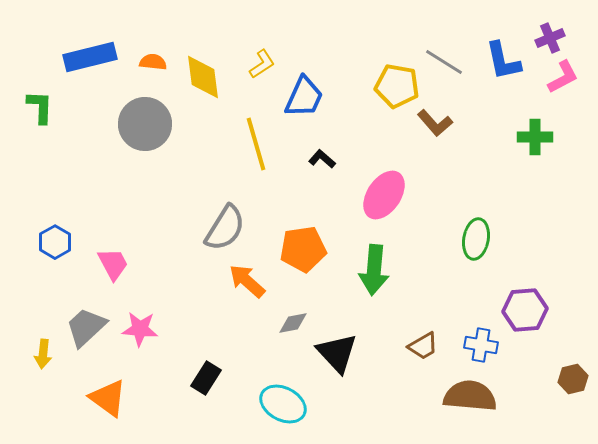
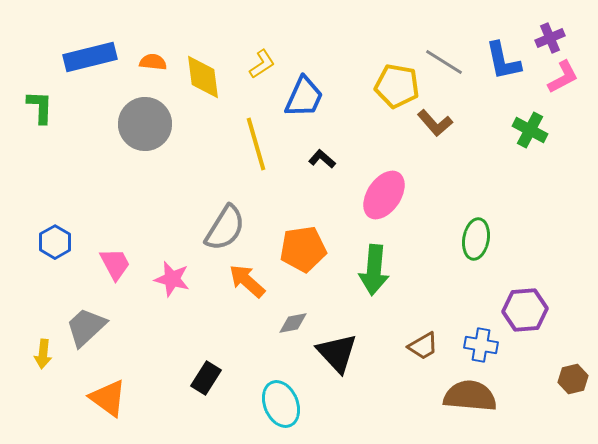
green cross: moved 5 px left, 7 px up; rotated 28 degrees clockwise
pink trapezoid: moved 2 px right
pink star: moved 32 px right, 50 px up; rotated 9 degrees clockwise
cyan ellipse: moved 2 px left; rotated 39 degrees clockwise
